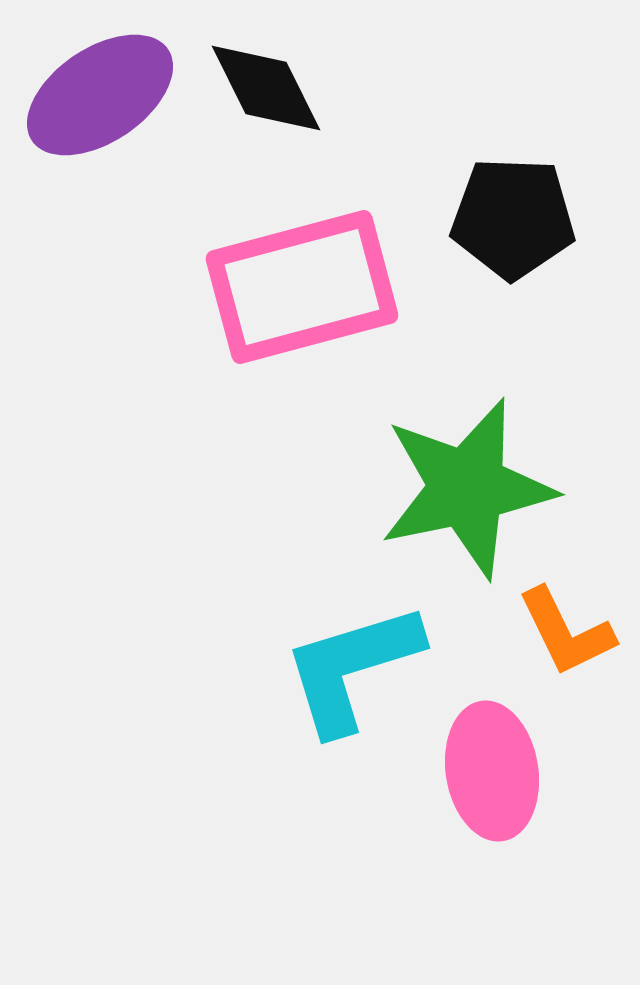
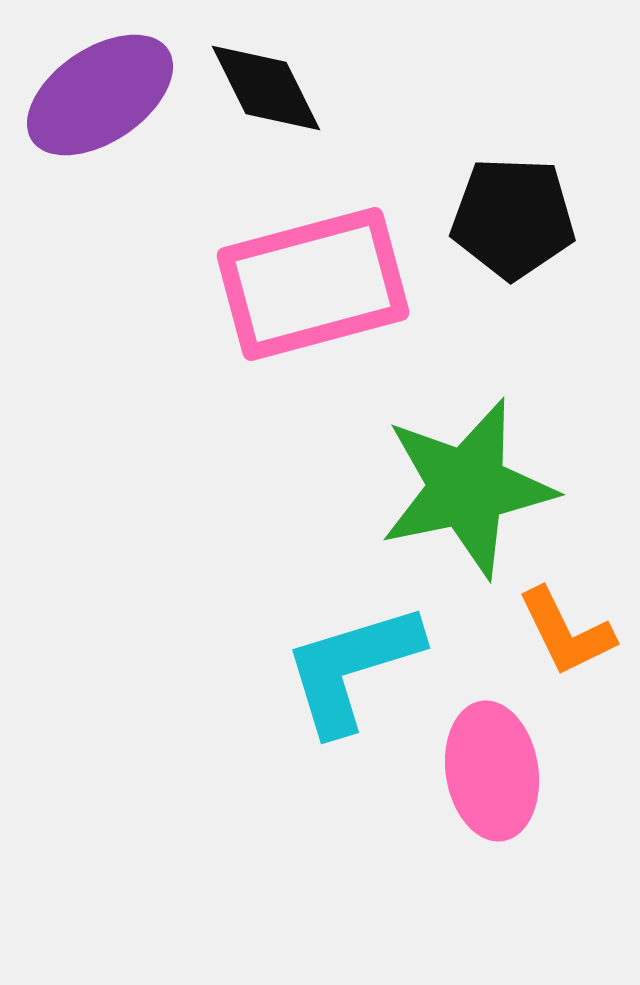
pink rectangle: moved 11 px right, 3 px up
